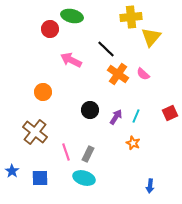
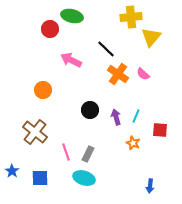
orange circle: moved 2 px up
red square: moved 10 px left, 17 px down; rotated 28 degrees clockwise
purple arrow: rotated 49 degrees counterclockwise
